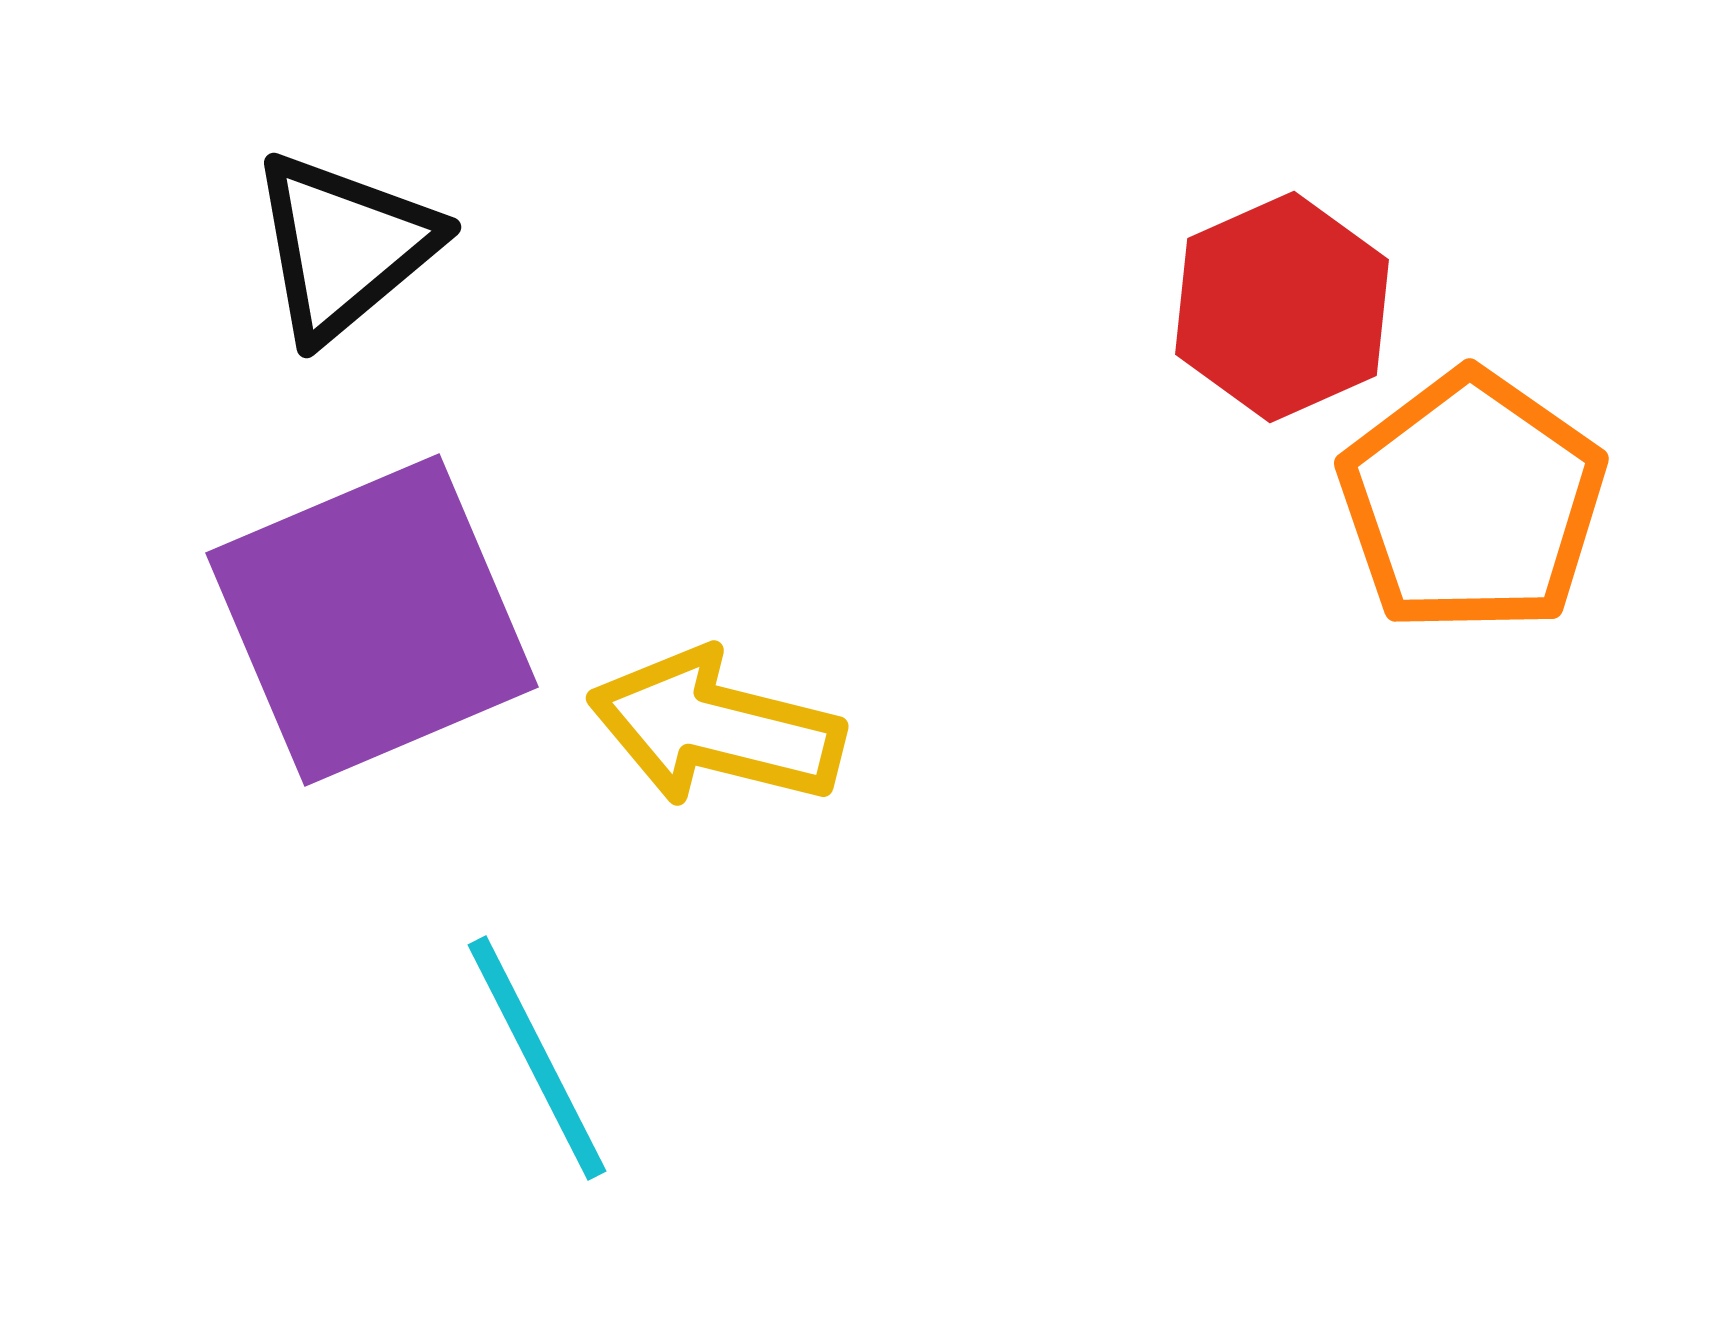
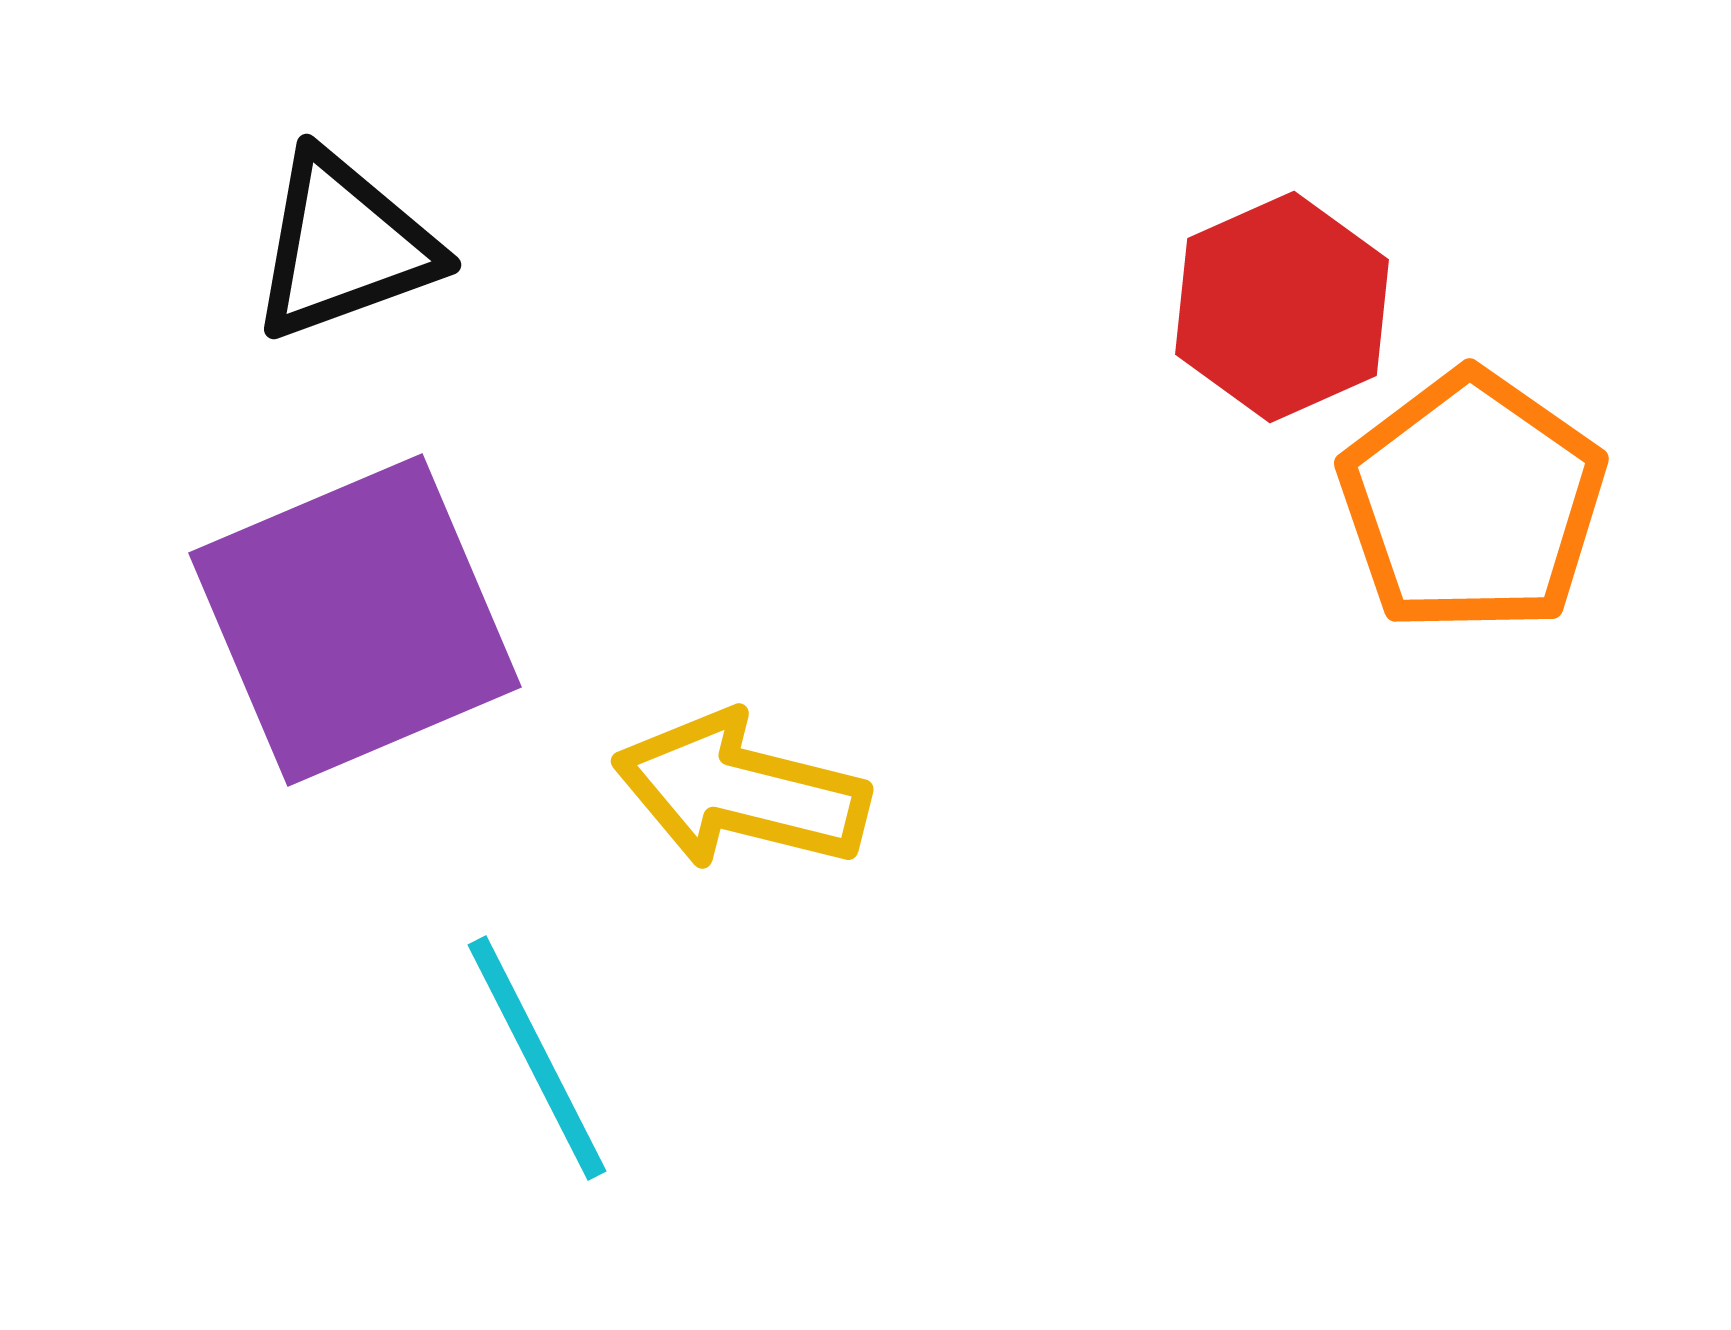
black triangle: rotated 20 degrees clockwise
purple square: moved 17 px left
yellow arrow: moved 25 px right, 63 px down
